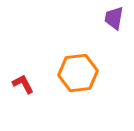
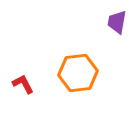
purple trapezoid: moved 3 px right, 4 px down
